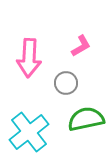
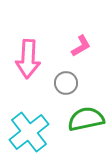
pink arrow: moved 1 px left, 1 px down
